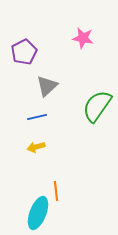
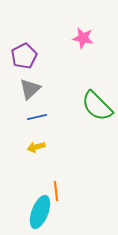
purple pentagon: moved 4 px down
gray triangle: moved 17 px left, 3 px down
green semicircle: rotated 80 degrees counterclockwise
cyan ellipse: moved 2 px right, 1 px up
